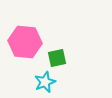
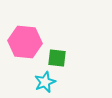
green square: rotated 18 degrees clockwise
